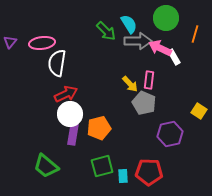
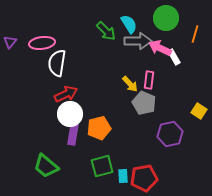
red pentagon: moved 5 px left, 6 px down; rotated 12 degrees counterclockwise
